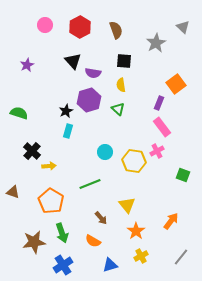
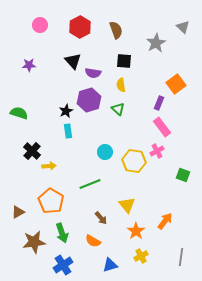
pink circle: moved 5 px left
purple star: moved 2 px right; rotated 24 degrees clockwise
cyan rectangle: rotated 24 degrees counterclockwise
brown triangle: moved 5 px right, 20 px down; rotated 48 degrees counterclockwise
orange arrow: moved 6 px left
gray line: rotated 30 degrees counterclockwise
